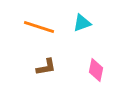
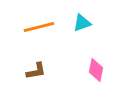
orange line: rotated 32 degrees counterclockwise
brown L-shape: moved 10 px left, 4 px down
